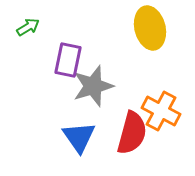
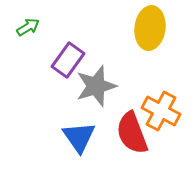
yellow ellipse: rotated 21 degrees clockwise
purple rectangle: rotated 24 degrees clockwise
gray star: moved 3 px right
red semicircle: rotated 144 degrees clockwise
